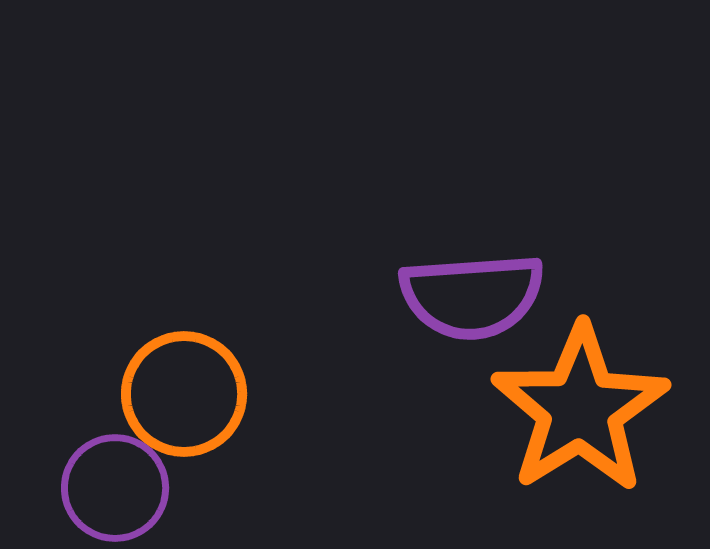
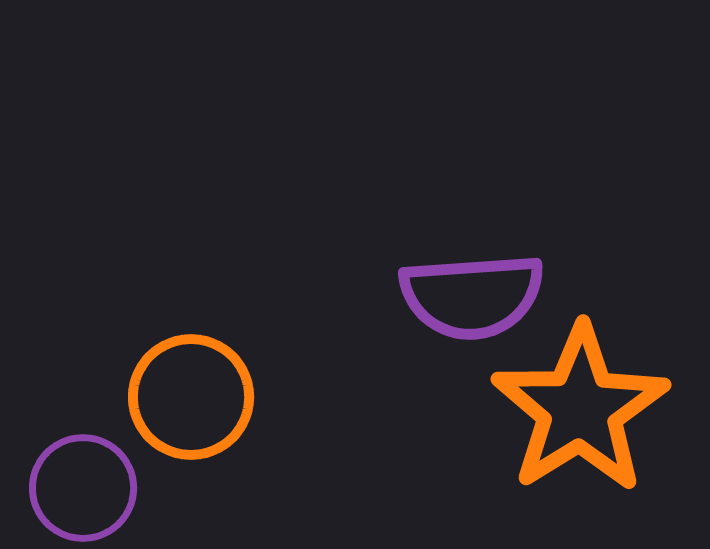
orange circle: moved 7 px right, 3 px down
purple circle: moved 32 px left
